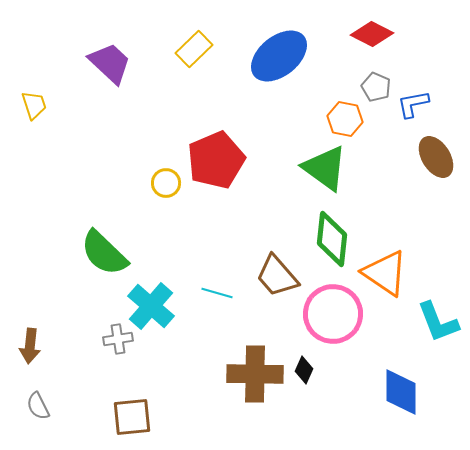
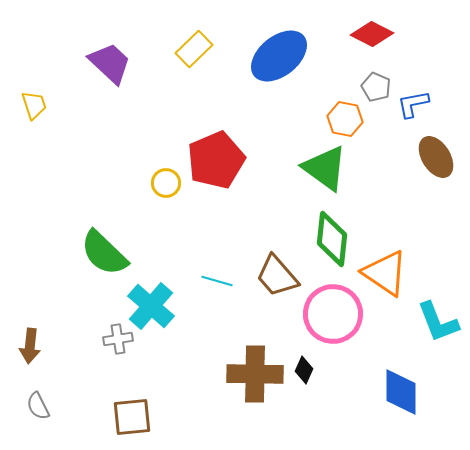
cyan line: moved 12 px up
